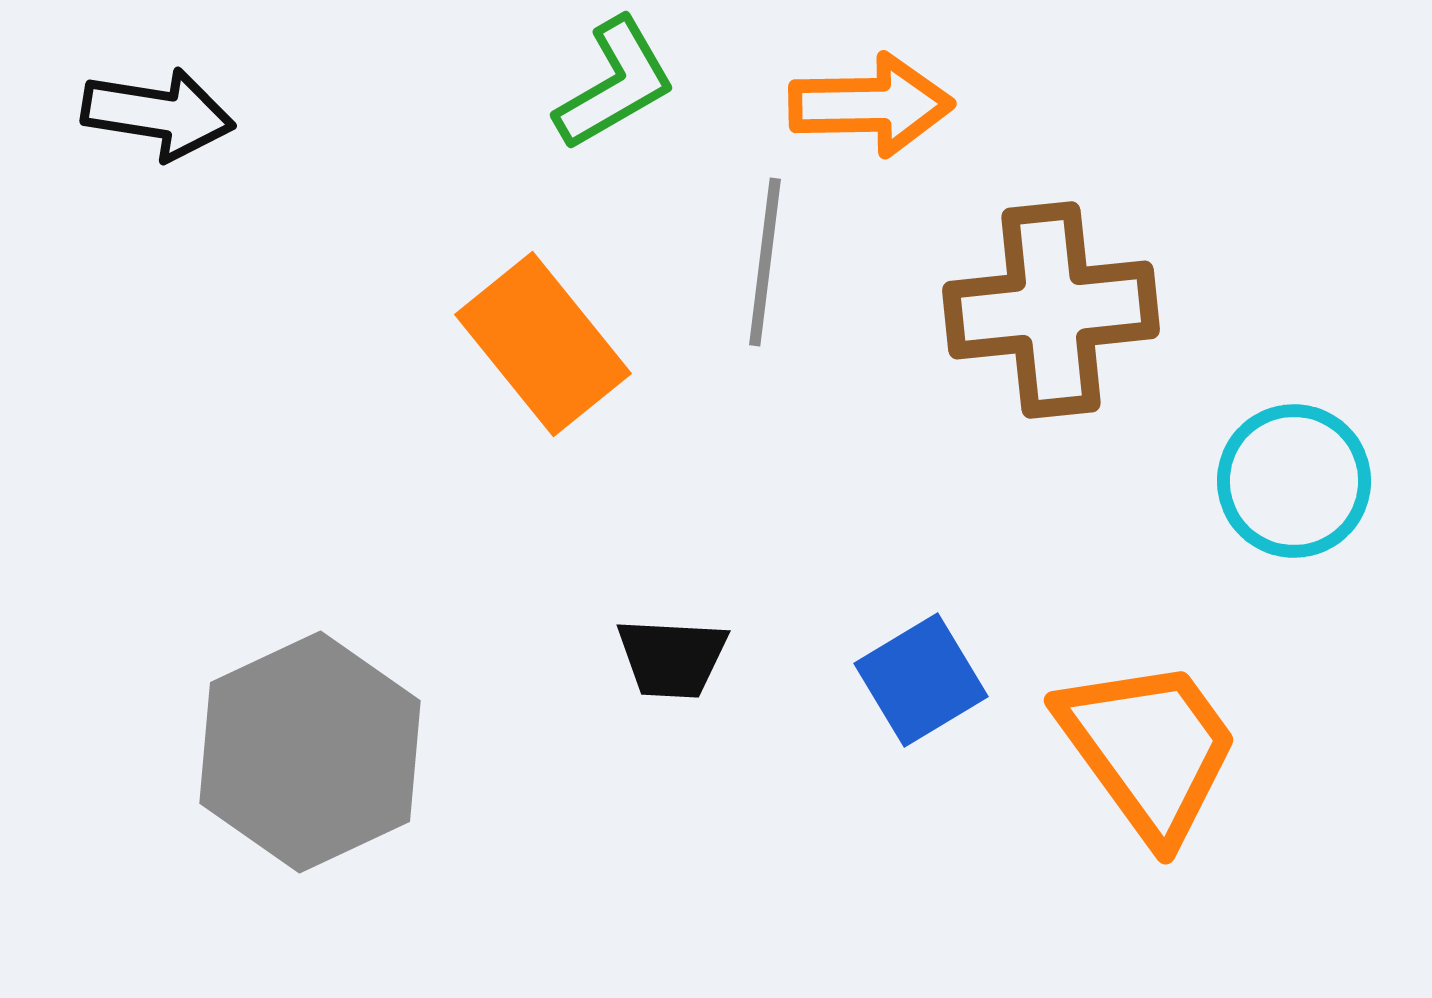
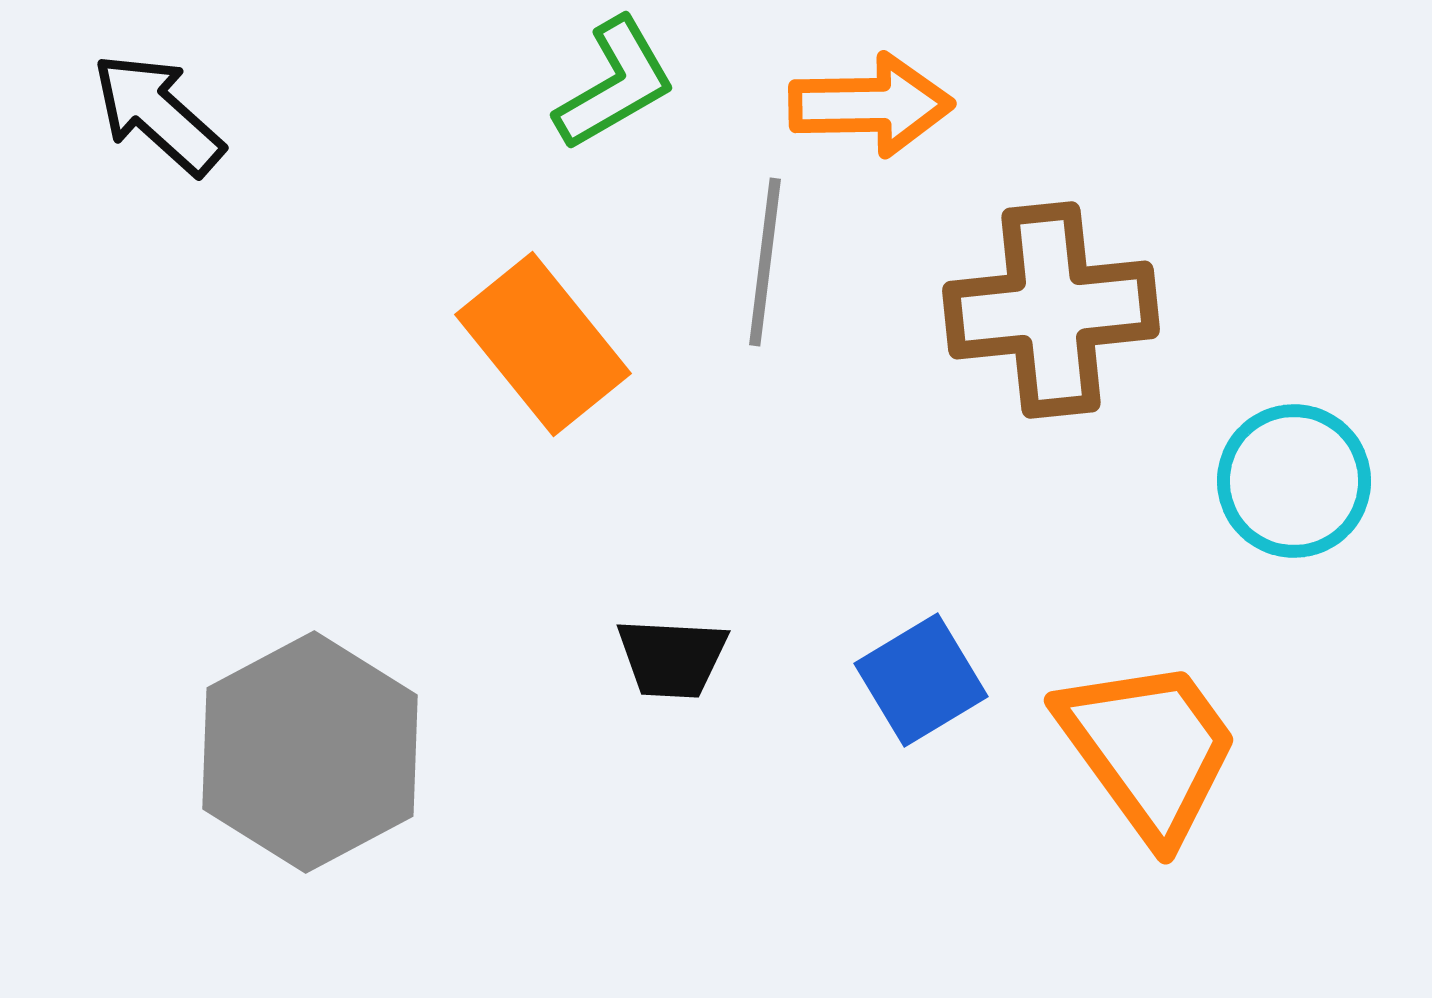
black arrow: rotated 147 degrees counterclockwise
gray hexagon: rotated 3 degrees counterclockwise
